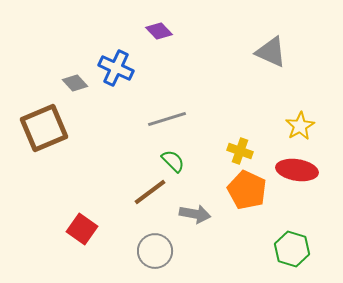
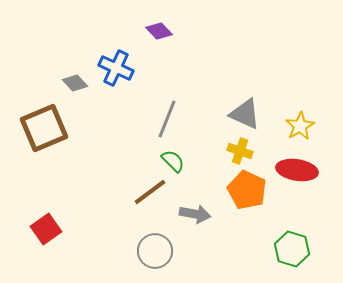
gray triangle: moved 26 px left, 62 px down
gray line: rotated 51 degrees counterclockwise
red square: moved 36 px left; rotated 20 degrees clockwise
